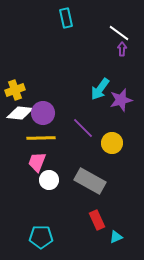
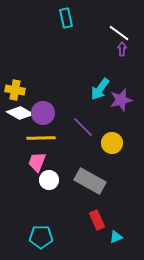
yellow cross: rotated 30 degrees clockwise
white diamond: rotated 24 degrees clockwise
purple line: moved 1 px up
